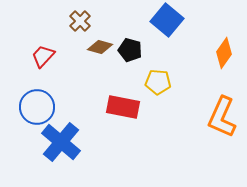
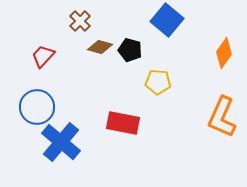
red rectangle: moved 16 px down
